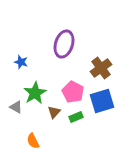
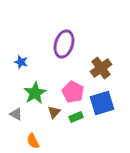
blue square: moved 2 px down
gray triangle: moved 7 px down
